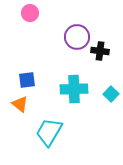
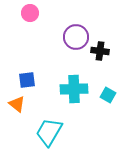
purple circle: moved 1 px left
cyan square: moved 3 px left, 1 px down; rotated 14 degrees counterclockwise
orange triangle: moved 3 px left
